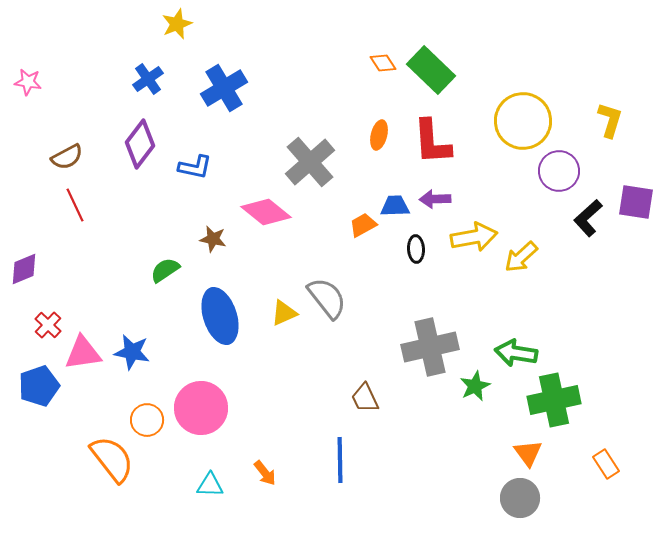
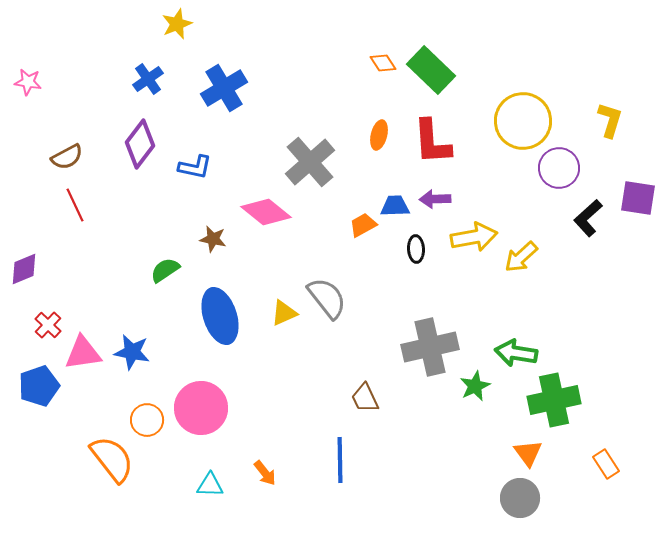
purple circle at (559, 171): moved 3 px up
purple square at (636, 202): moved 2 px right, 4 px up
